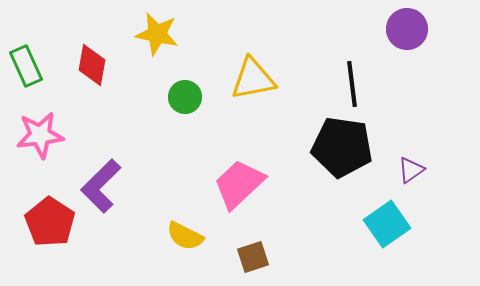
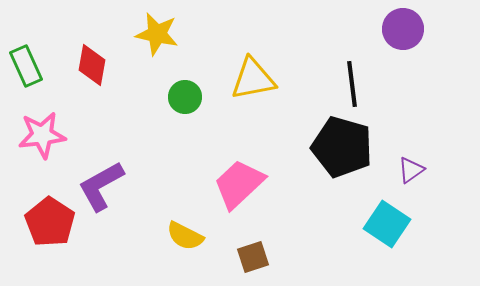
purple circle: moved 4 px left
pink star: moved 2 px right
black pentagon: rotated 8 degrees clockwise
purple L-shape: rotated 16 degrees clockwise
cyan square: rotated 21 degrees counterclockwise
